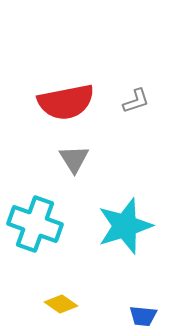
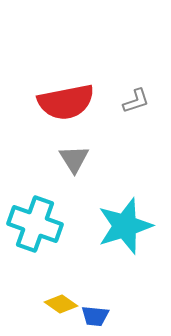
blue trapezoid: moved 48 px left
